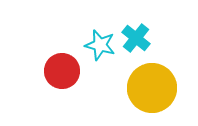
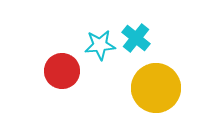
cyan star: rotated 20 degrees counterclockwise
yellow circle: moved 4 px right
